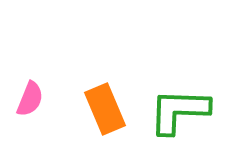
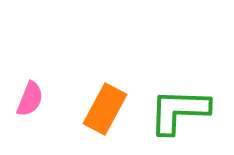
orange rectangle: rotated 51 degrees clockwise
